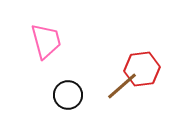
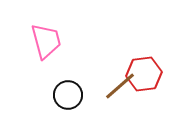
red hexagon: moved 2 px right, 5 px down
brown line: moved 2 px left
